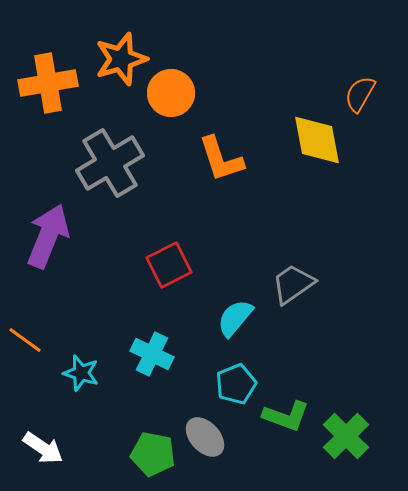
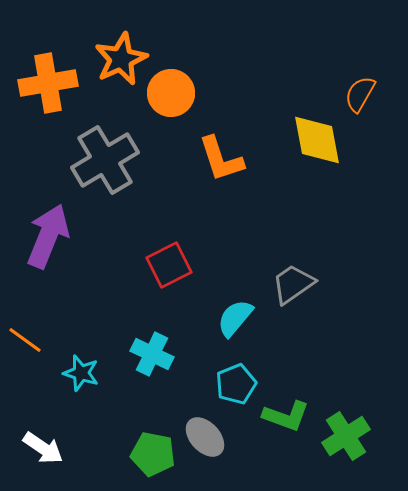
orange star: rotated 8 degrees counterclockwise
gray cross: moved 5 px left, 3 px up
green cross: rotated 12 degrees clockwise
